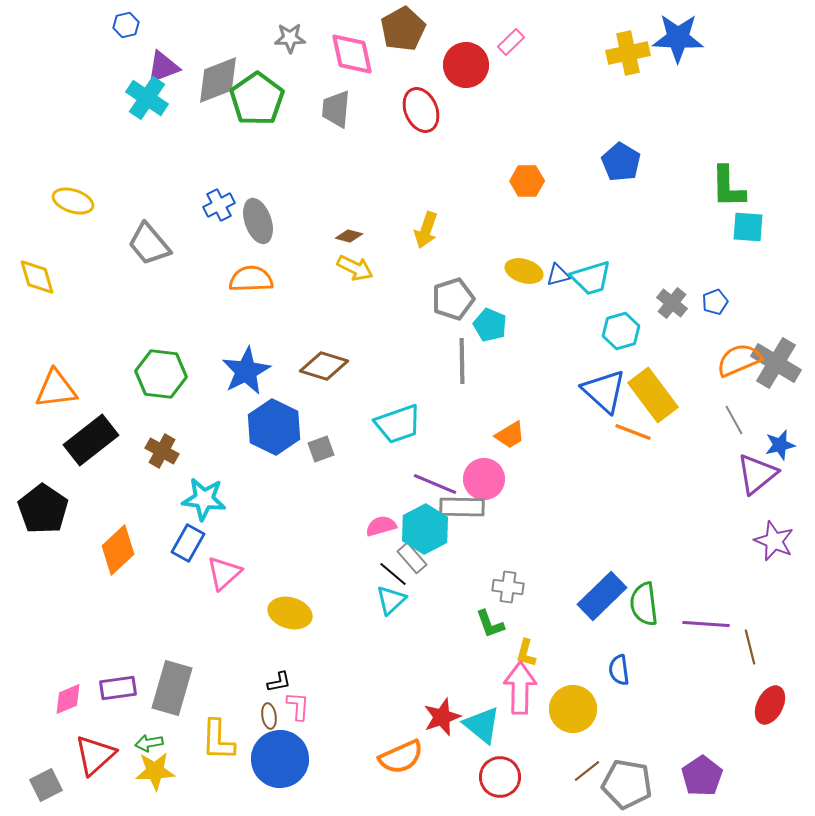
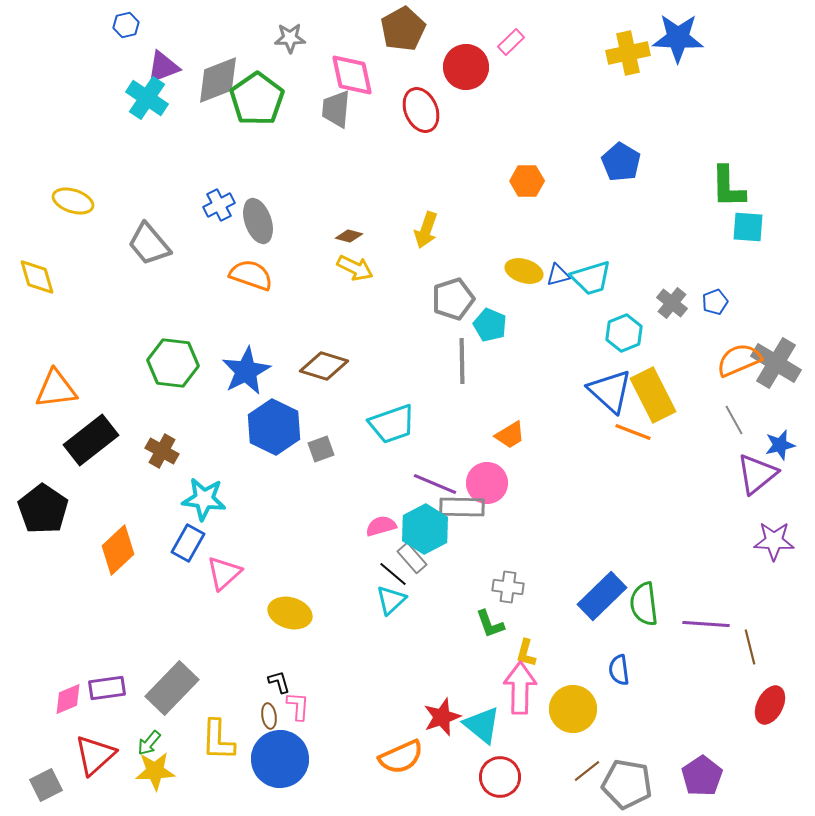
pink diamond at (352, 54): moved 21 px down
red circle at (466, 65): moved 2 px down
orange semicircle at (251, 279): moved 4 px up; rotated 21 degrees clockwise
cyan hexagon at (621, 331): moved 3 px right, 2 px down; rotated 6 degrees counterclockwise
green hexagon at (161, 374): moved 12 px right, 11 px up
blue triangle at (604, 391): moved 6 px right
yellow rectangle at (653, 395): rotated 10 degrees clockwise
cyan trapezoid at (398, 424): moved 6 px left
pink circle at (484, 479): moved 3 px right, 4 px down
purple star at (774, 541): rotated 21 degrees counterclockwise
black L-shape at (279, 682): rotated 95 degrees counterclockwise
purple rectangle at (118, 688): moved 11 px left
gray rectangle at (172, 688): rotated 28 degrees clockwise
green arrow at (149, 743): rotated 40 degrees counterclockwise
